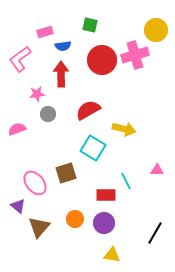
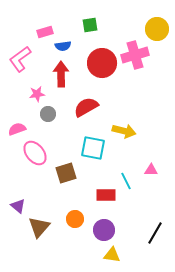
green square: rotated 21 degrees counterclockwise
yellow circle: moved 1 px right, 1 px up
red circle: moved 3 px down
red semicircle: moved 2 px left, 3 px up
yellow arrow: moved 2 px down
cyan square: rotated 20 degrees counterclockwise
pink triangle: moved 6 px left
pink ellipse: moved 30 px up
purple circle: moved 7 px down
